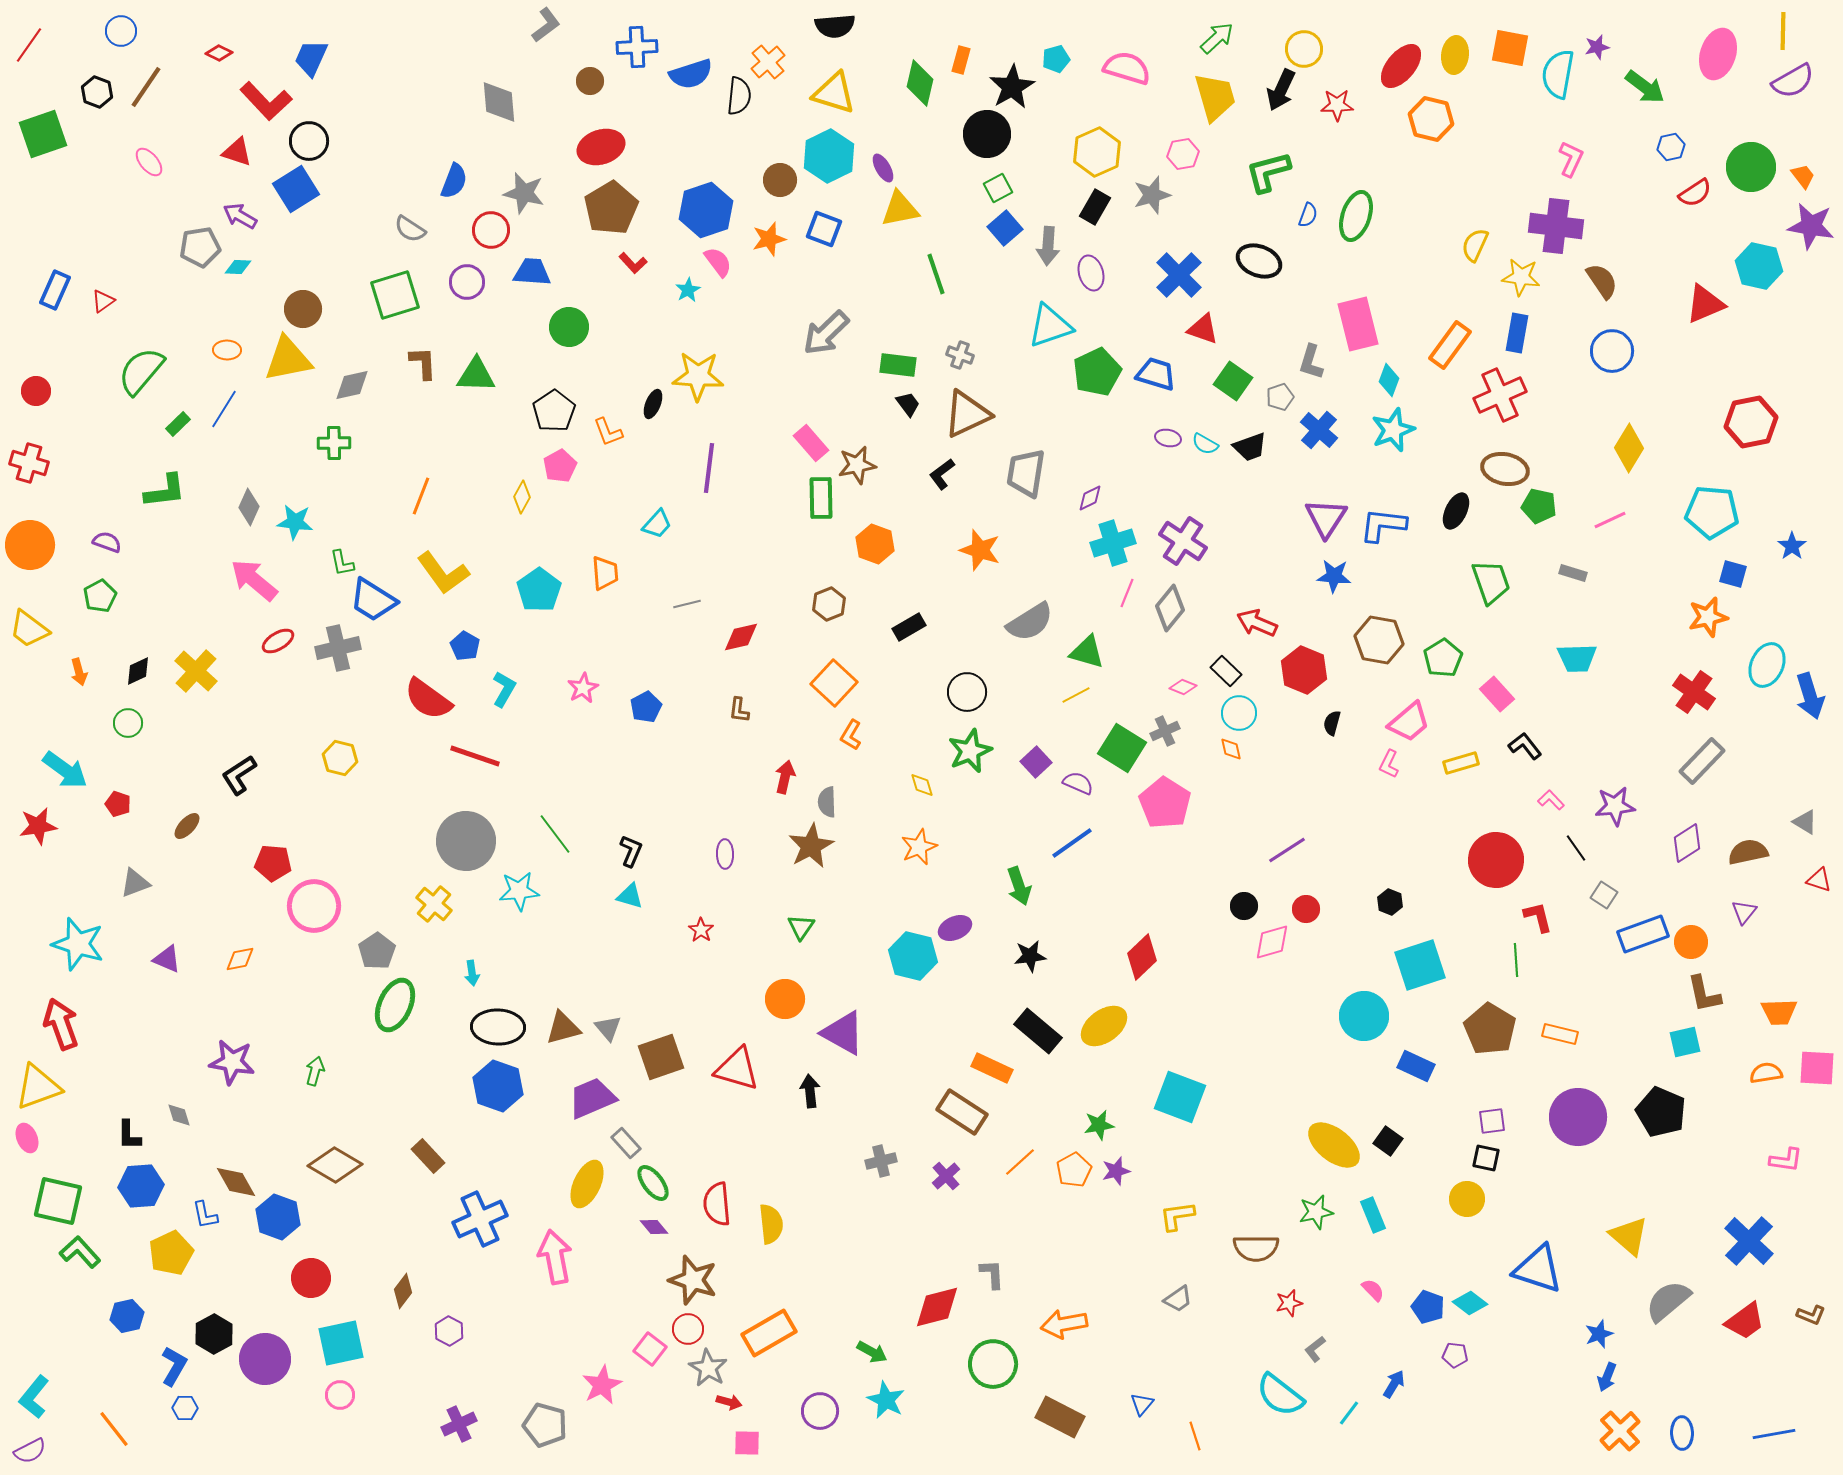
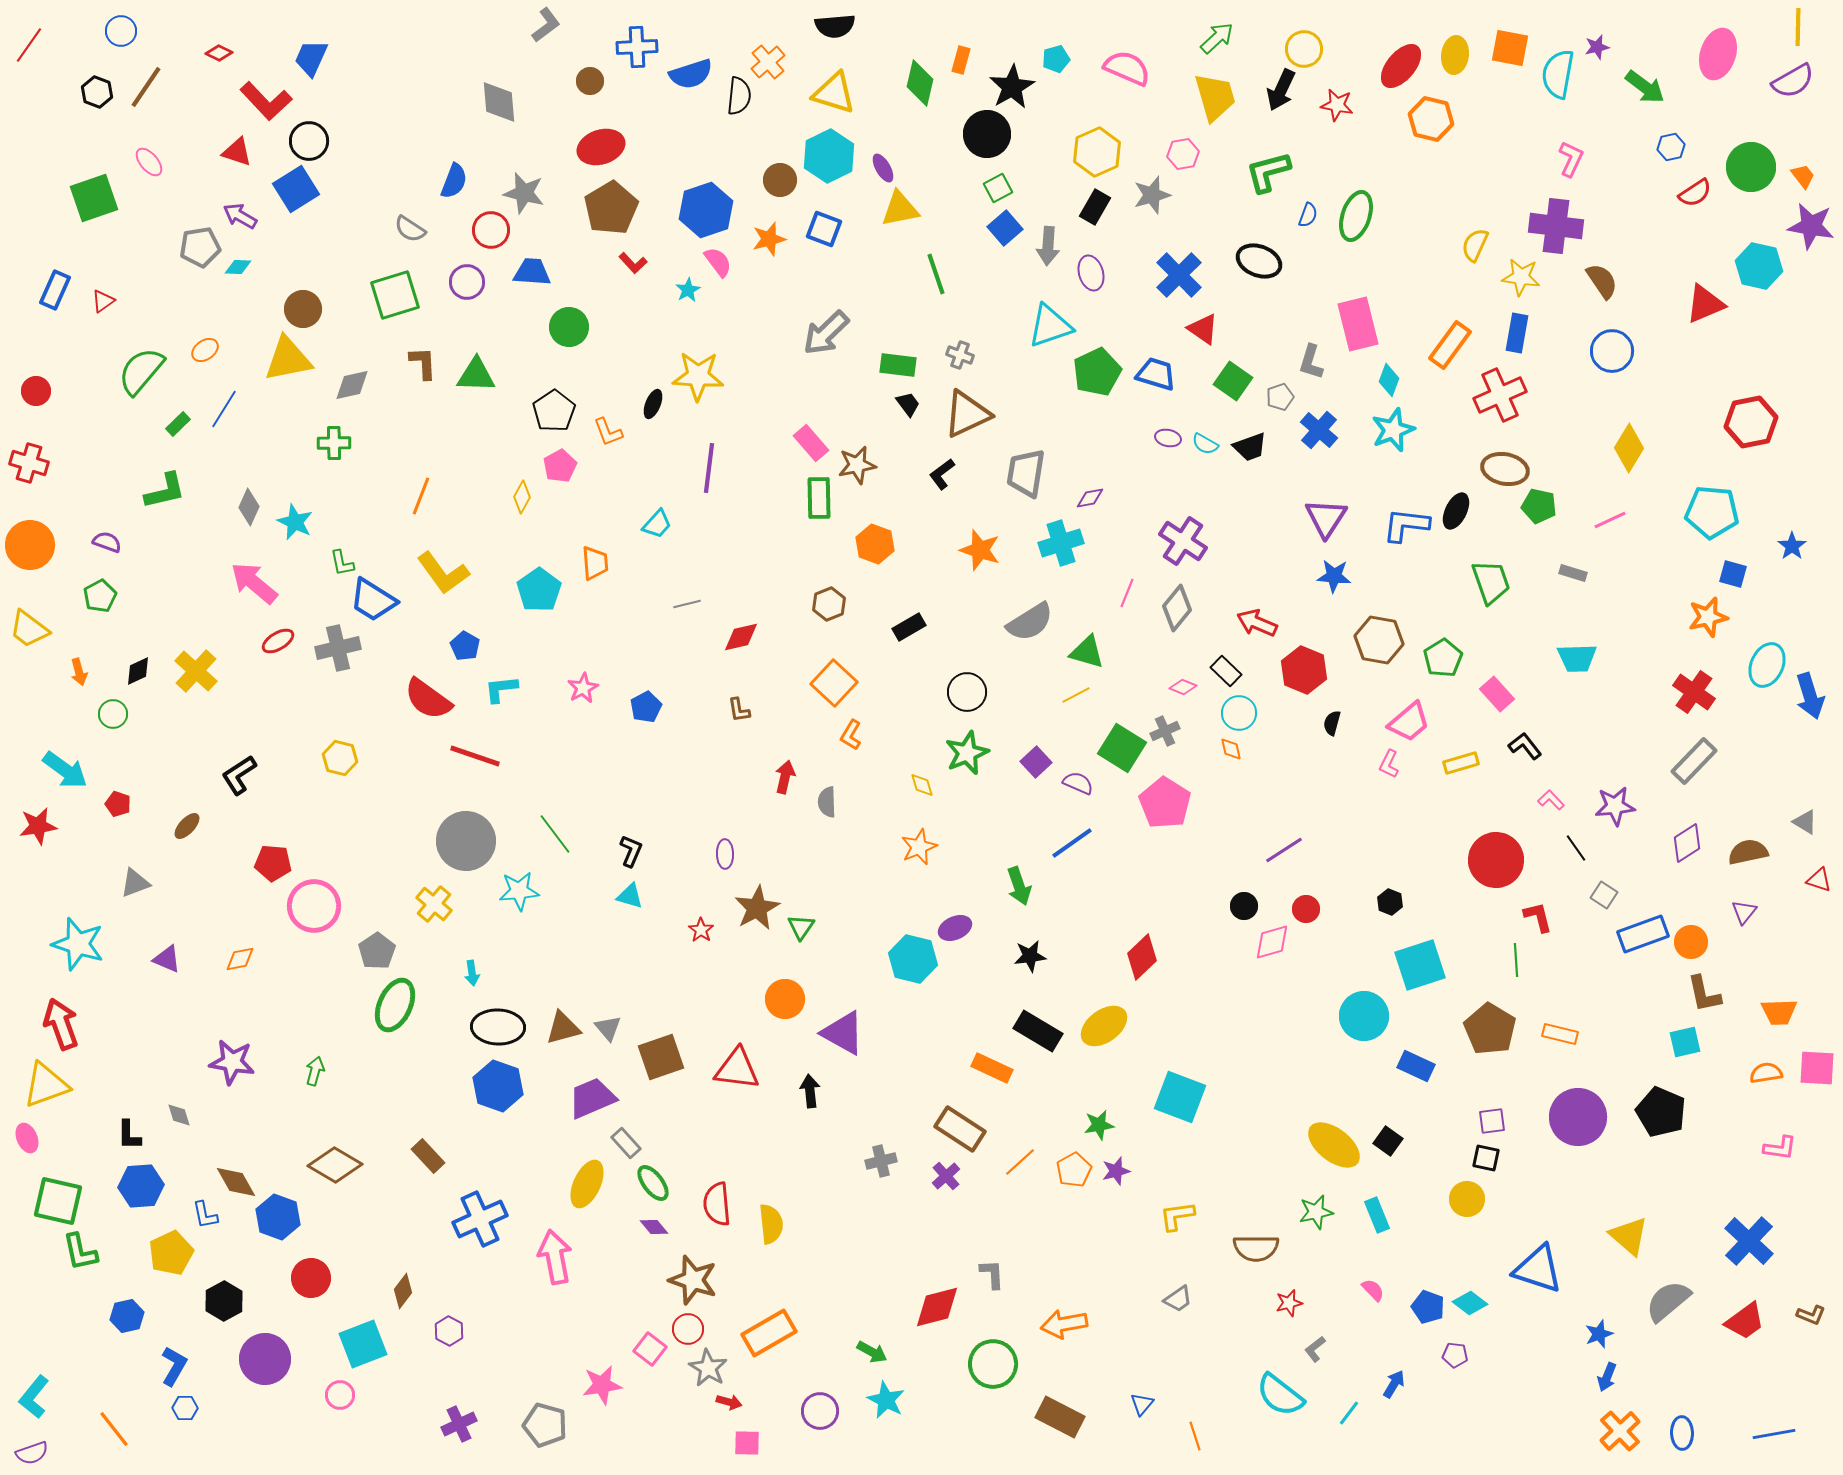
yellow line at (1783, 31): moved 15 px right, 4 px up
pink semicircle at (1127, 68): rotated 6 degrees clockwise
red star at (1337, 105): rotated 12 degrees clockwise
green square at (43, 134): moved 51 px right, 64 px down
red triangle at (1203, 329): rotated 16 degrees clockwise
orange ellipse at (227, 350): moved 22 px left; rotated 36 degrees counterclockwise
green L-shape at (165, 491): rotated 6 degrees counterclockwise
green rectangle at (821, 498): moved 2 px left
purple diamond at (1090, 498): rotated 16 degrees clockwise
cyan star at (295, 522): rotated 18 degrees clockwise
blue L-shape at (1383, 525): moved 23 px right
cyan cross at (1113, 543): moved 52 px left
orange trapezoid at (605, 573): moved 10 px left, 10 px up
pink arrow at (254, 580): moved 3 px down
gray diamond at (1170, 608): moved 7 px right
cyan L-shape at (504, 689): moved 3 px left; rotated 126 degrees counterclockwise
brown L-shape at (739, 710): rotated 16 degrees counterclockwise
green circle at (128, 723): moved 15 px left, 9 px up
green star at (970, 751): moved 3 px left, 2 px down
gray rectangle at (1702, 761): moved 8 px left
brown star at (811, 846): moved 54 px left, 62 px down
purple line at (1287, 850): moved 3 px left
cyan hexagon at (913, 956): moved 3 px down
black rectangle at (1038, 1031): rotated 9 degrees counterclockwise
red triangle at (737, 1069): rotated 9 degrees counterclockwise
yellow triangle at (38, 1087): moved 8 px right, 2 px up
brown rectangle at (962, 1112): moved 2 px left, 17 px down
pink L-shape at (1786, 1160): moved 6 px left, 12 px up
cyan rectangle at (1373, 1215): moved 4 px right
green L-shape at (80, 1252): rotated 150 degrees counterclockwise
black hexagon at (214, 1334): moved 10 px right, 33 px up
cyan square at (341, 1343): moved 22 px right, 1 px down; rotated 9 degrees counterclockwise
pink star at (602, 1385): rotated 18 degrees clockwise
purple semicircle at (30, 1451): moved 2 px right, 2 px down; rotated 8 degrees clockwise
